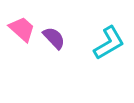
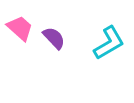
pink trapezoid: moved 2 px left, 1 px up
